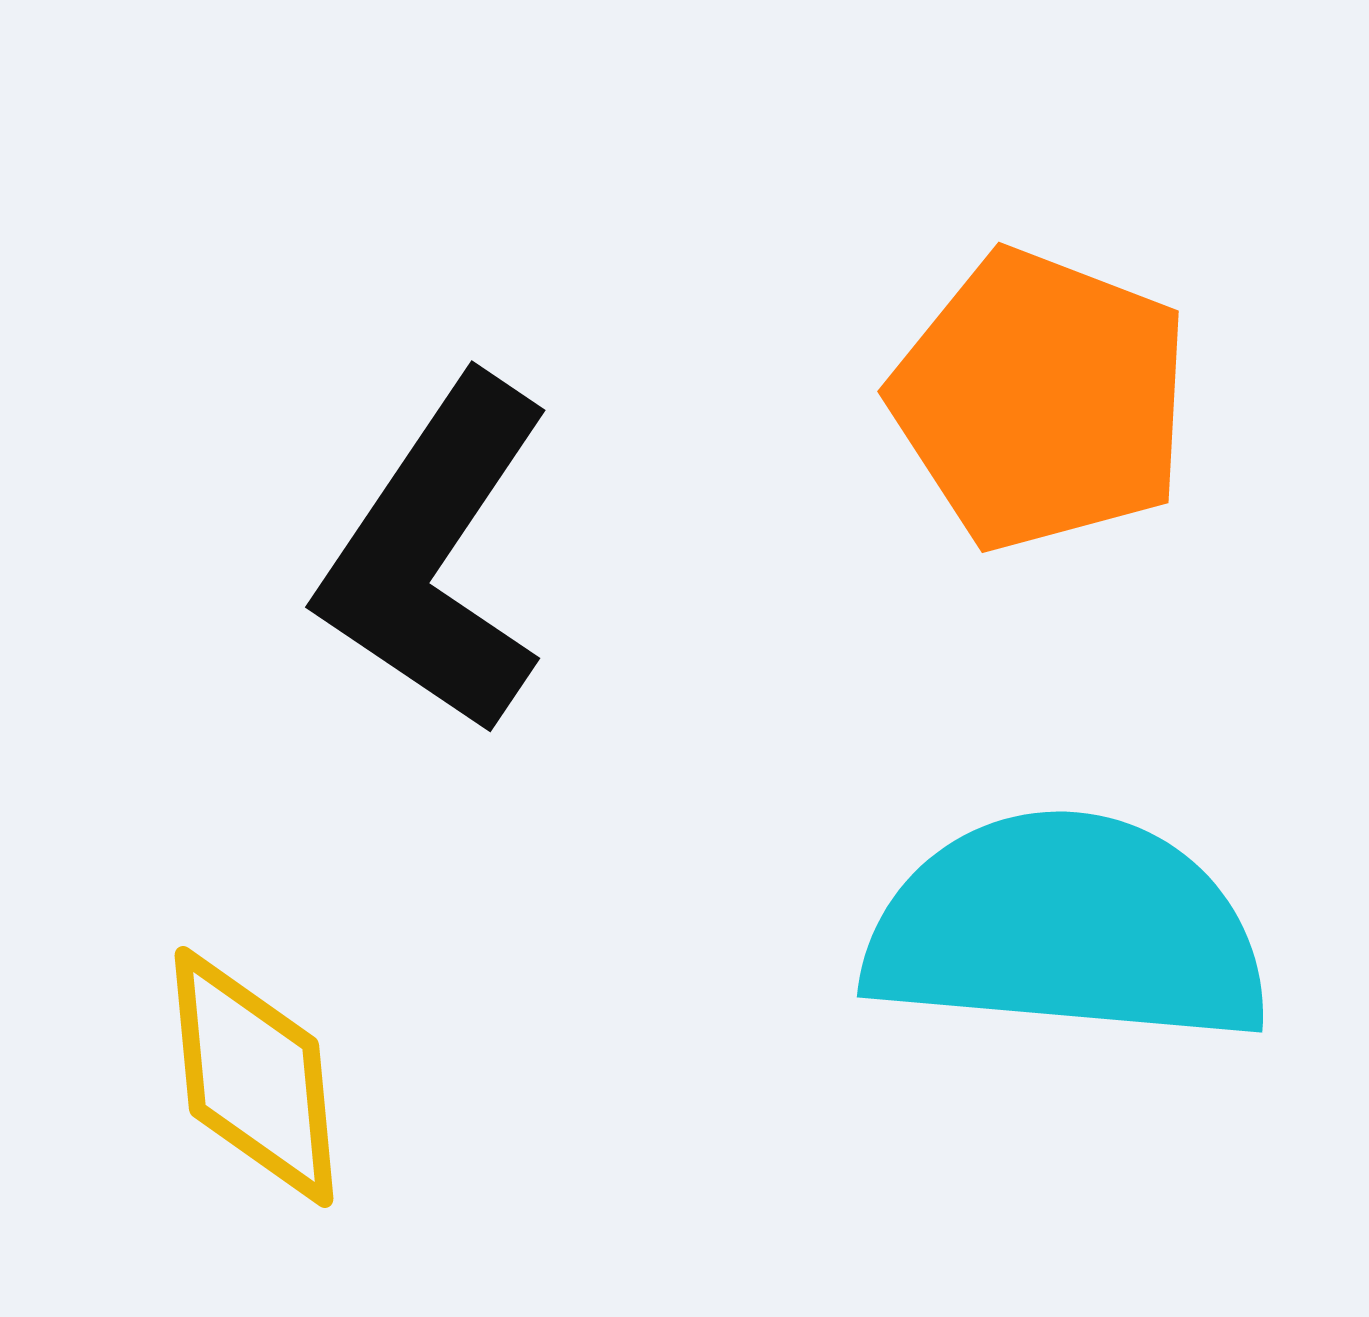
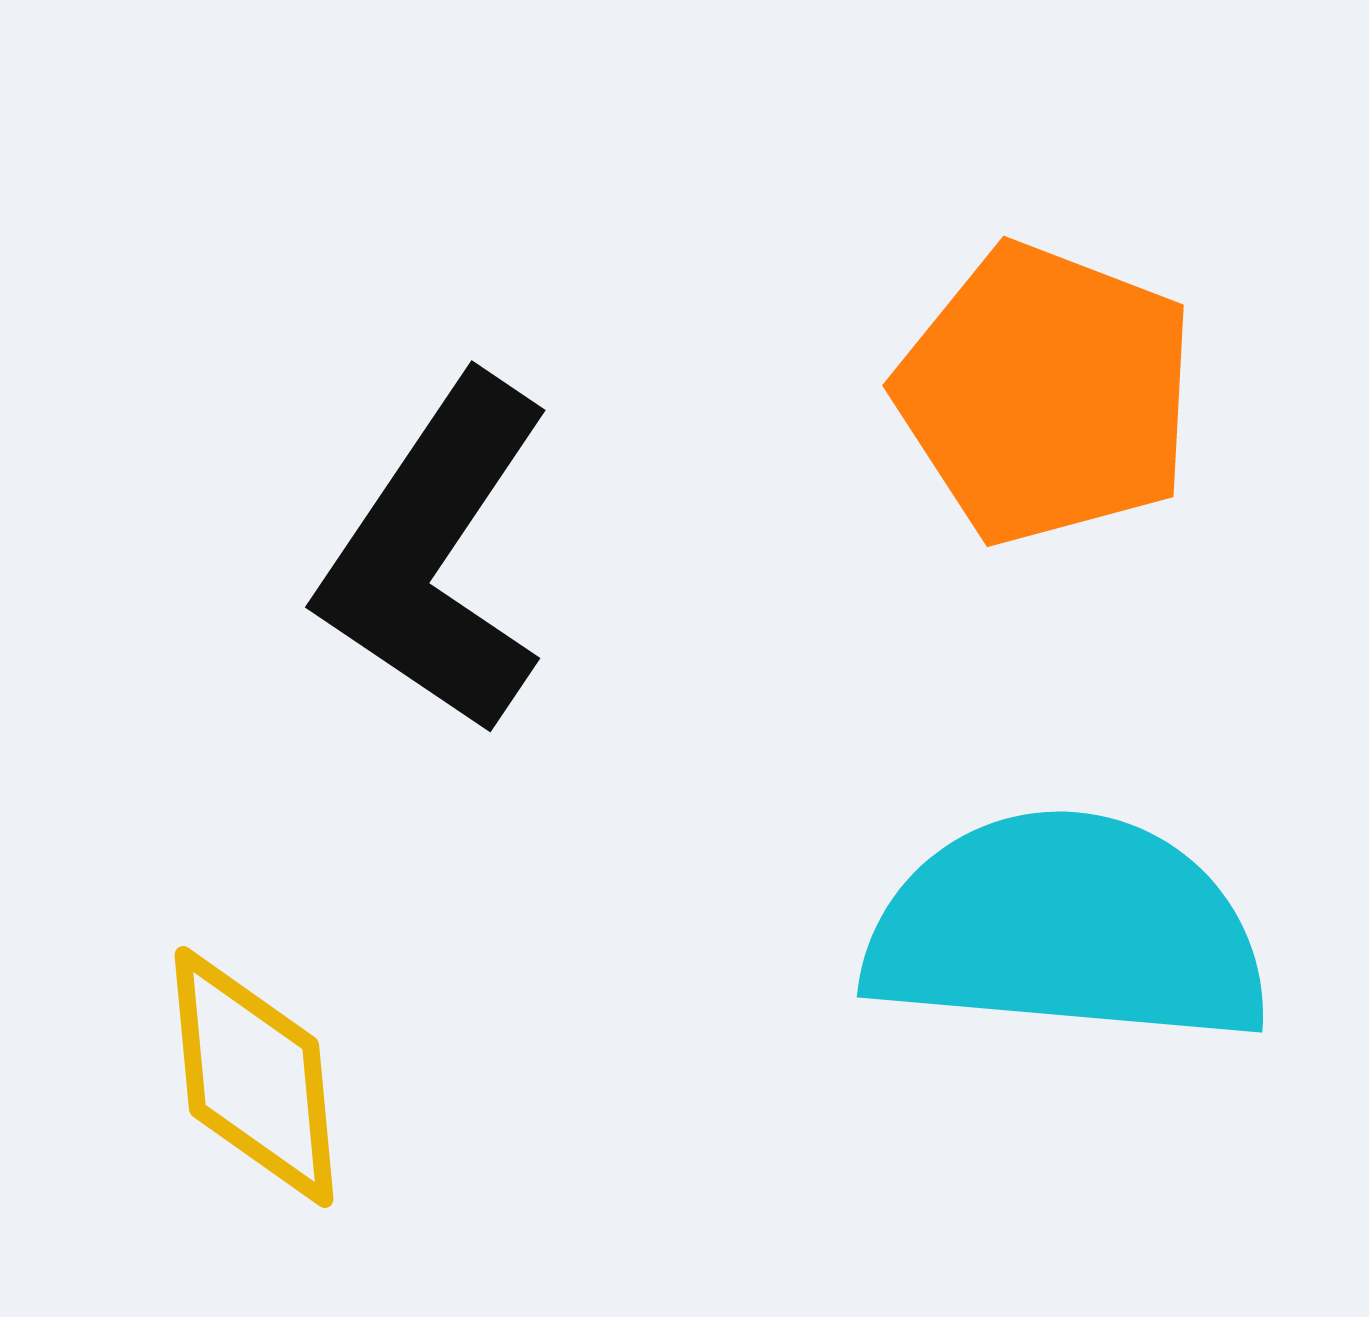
orange pentagon: moved 5 px right, 6 px up
